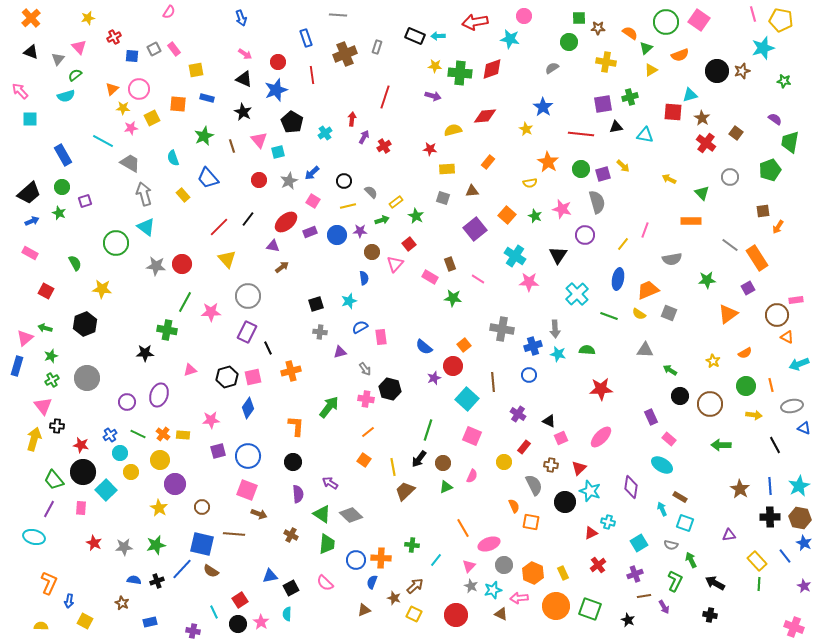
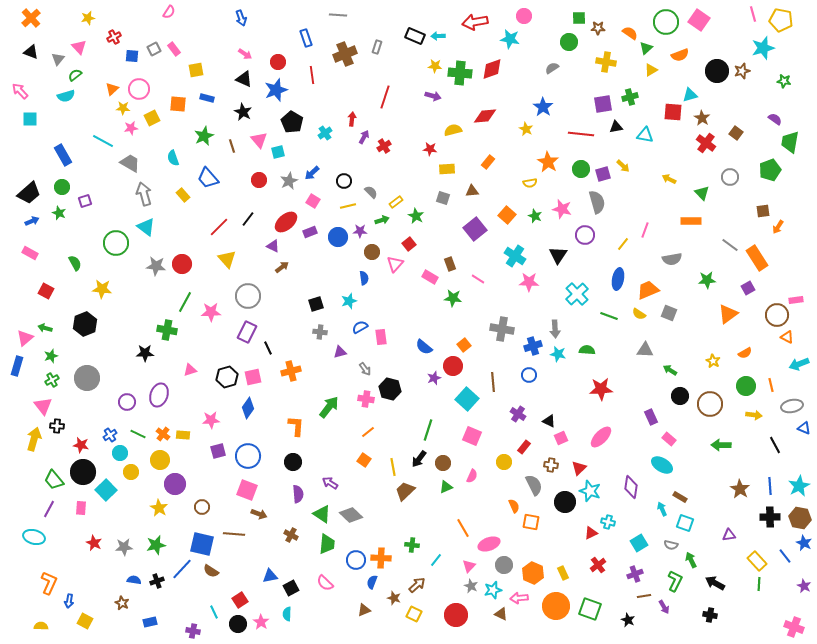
blue circle at (337, 235): moved 1 px right, 2 px down
purple triangle at (273, 246): rotated 16 degrees clockwise
brown arrow at (415, 586): moved 2 px right, 1 px up
